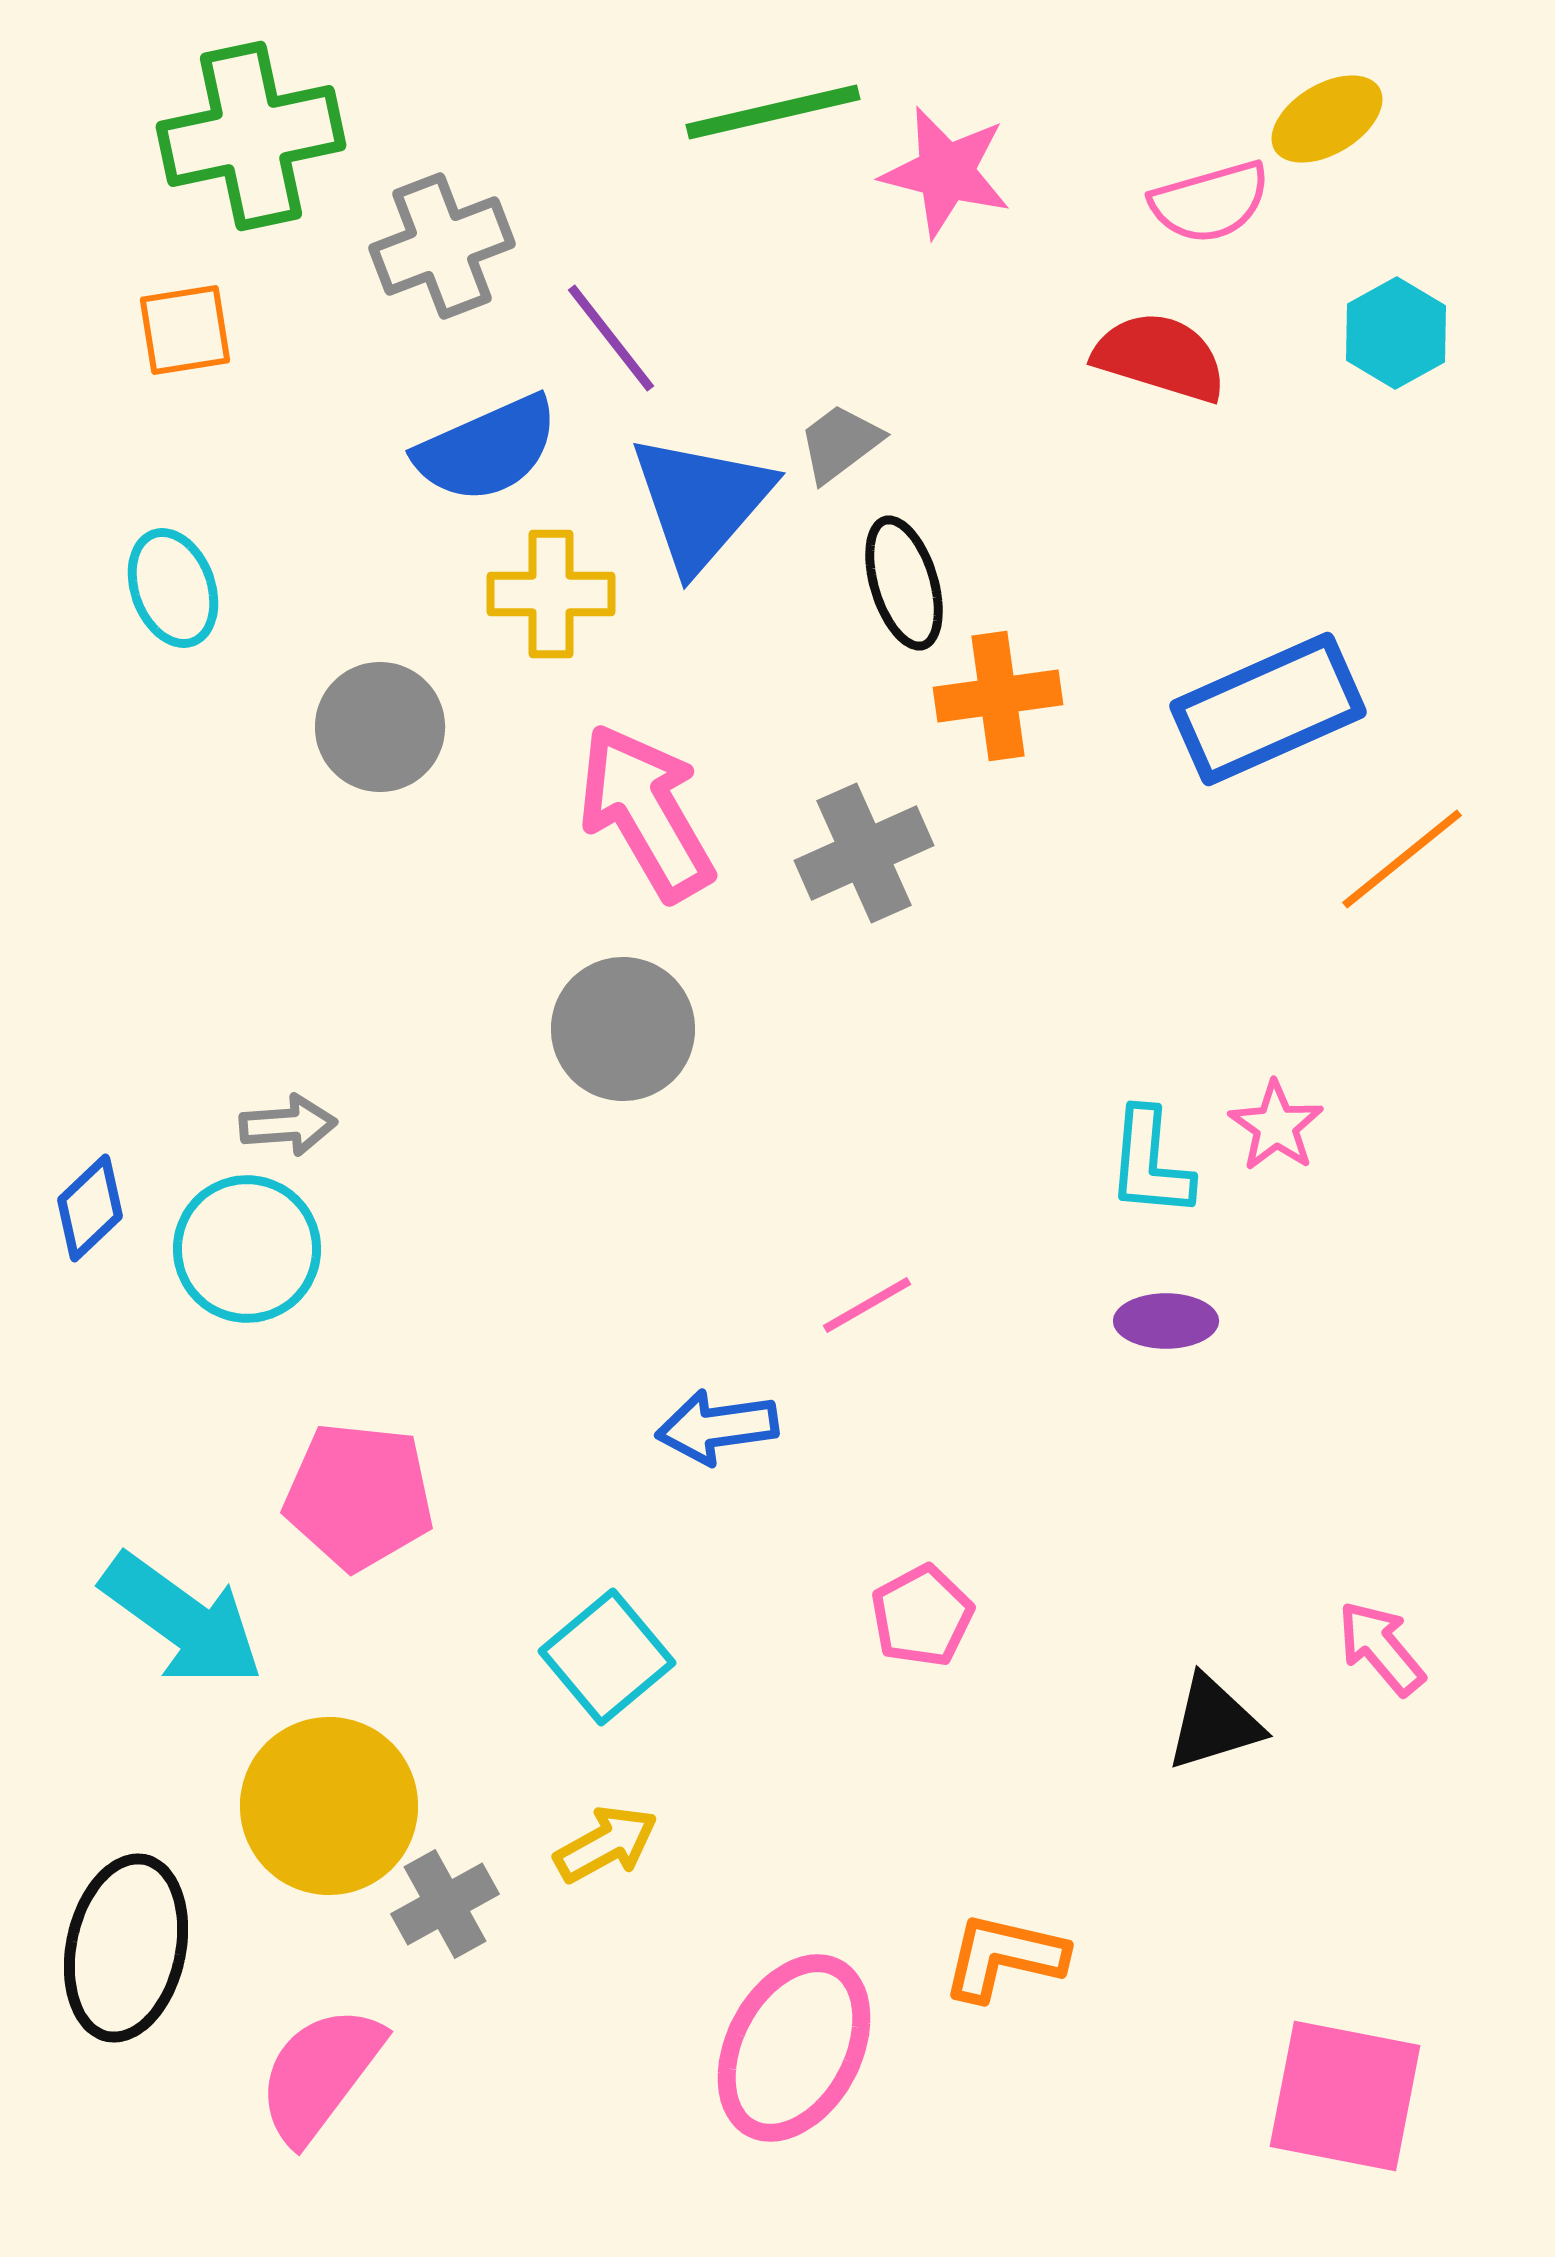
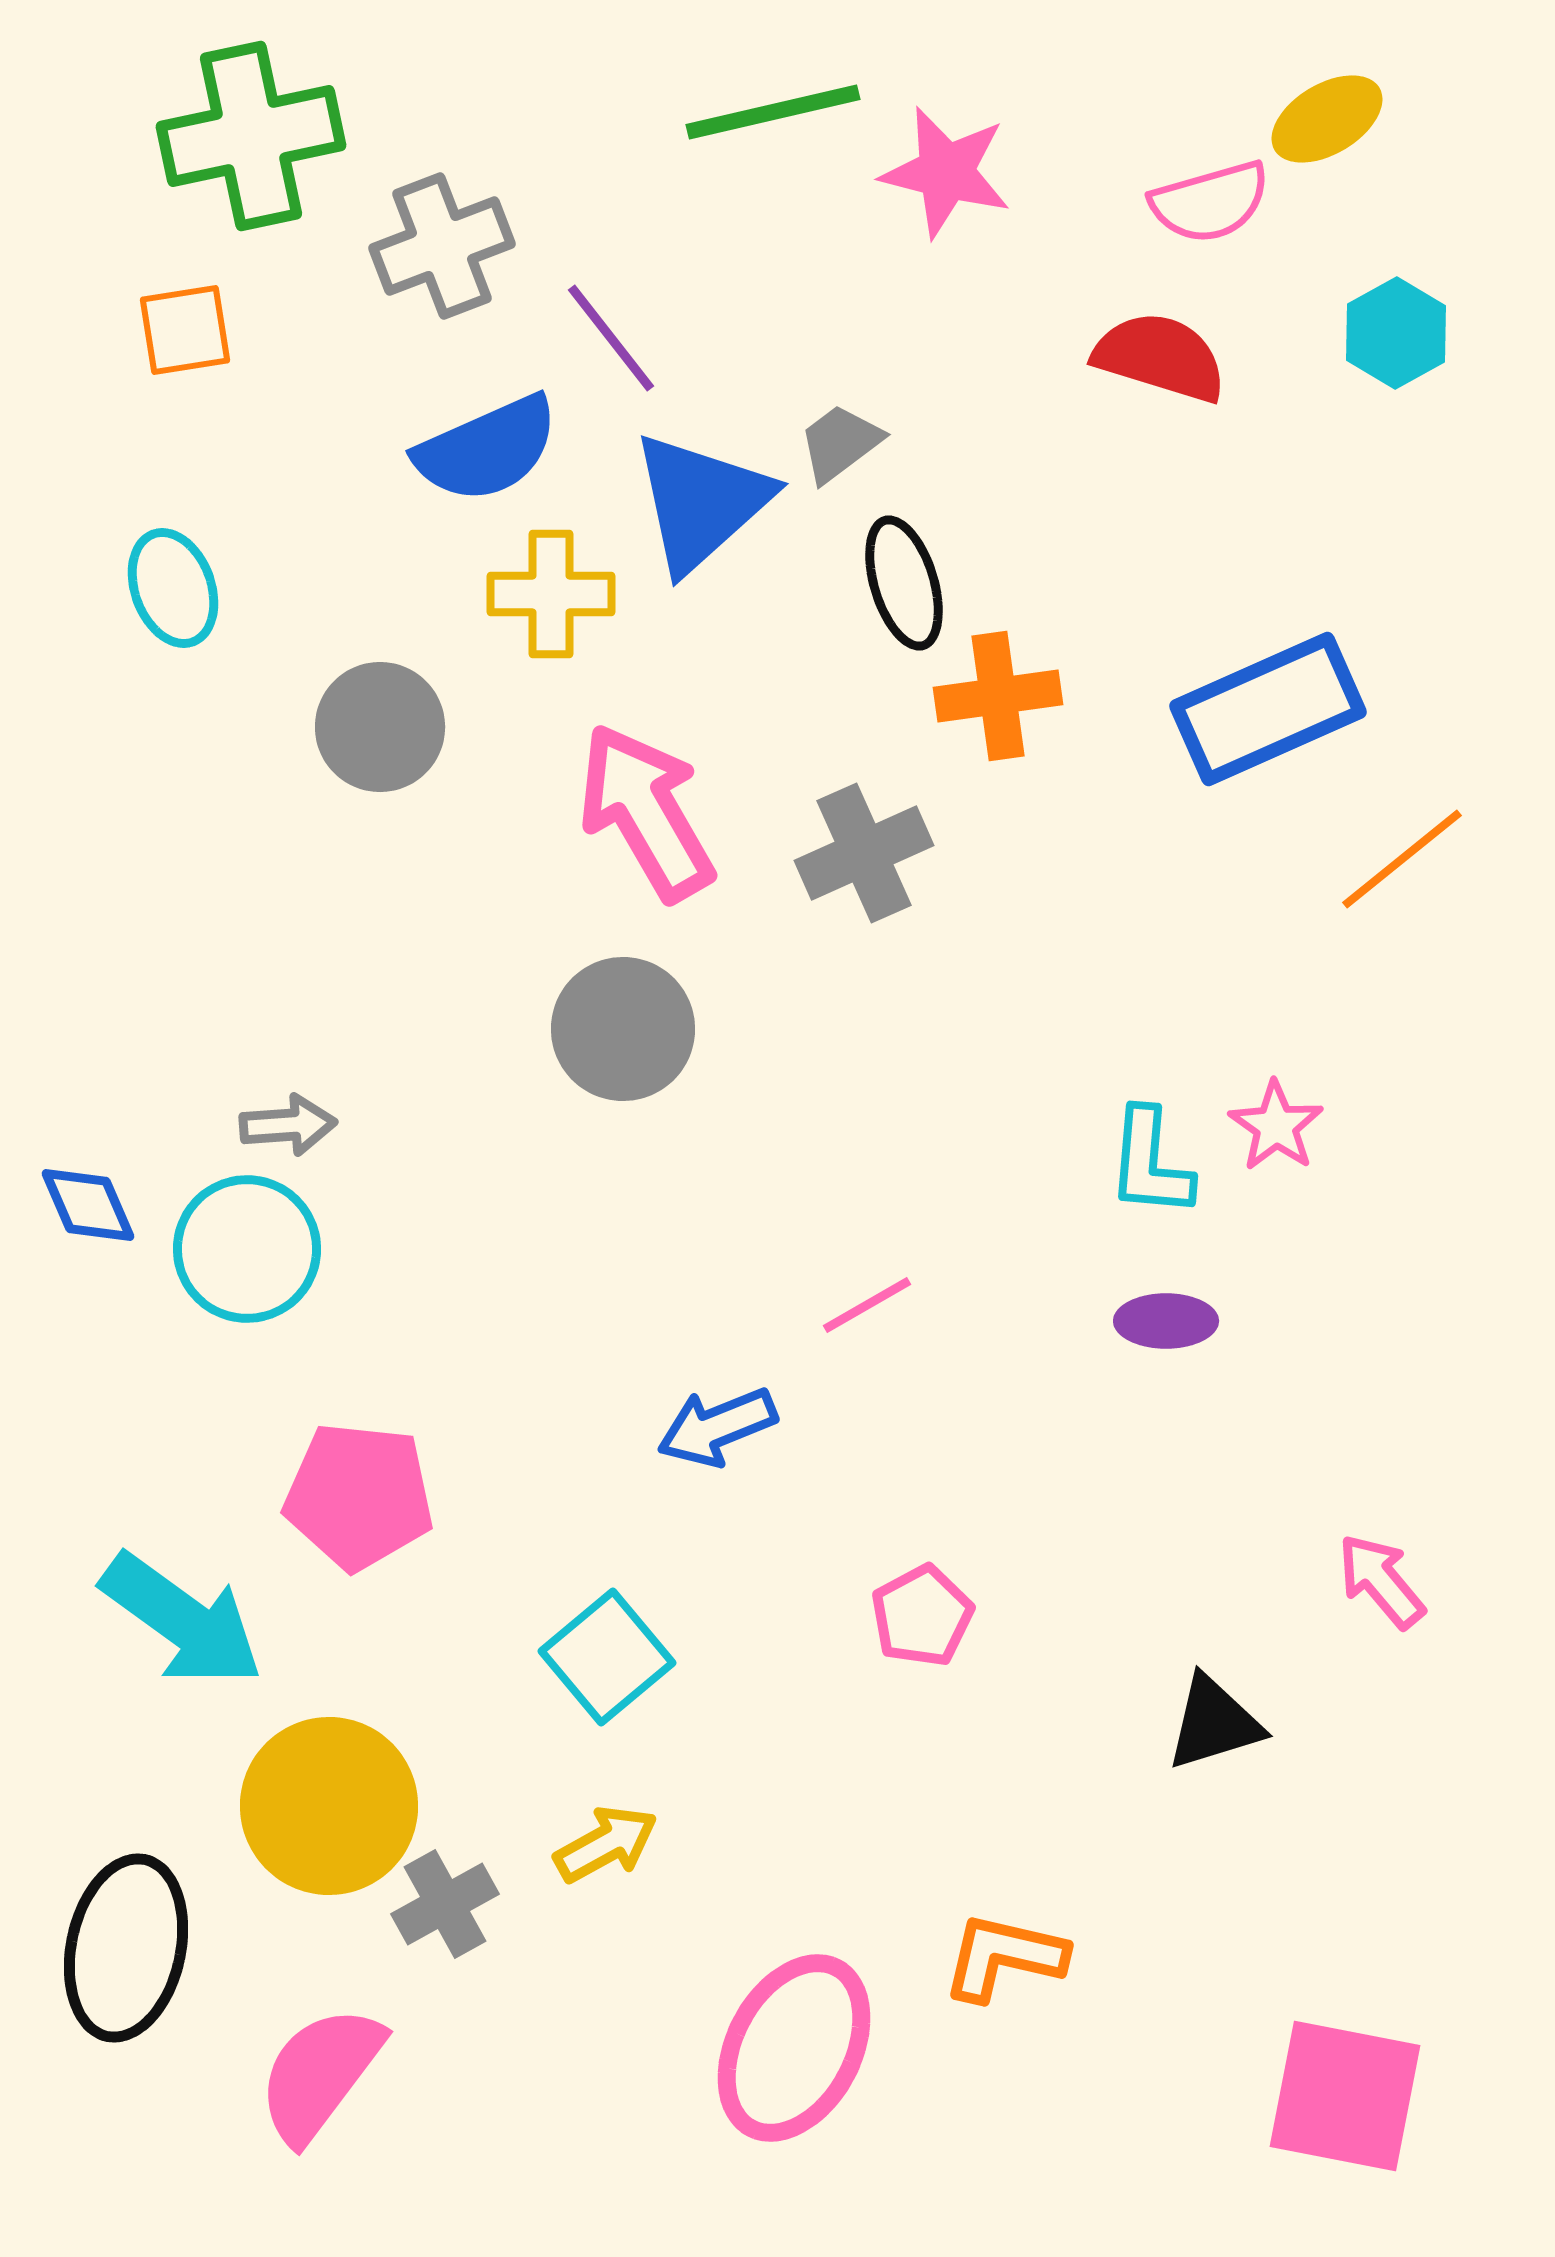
blue triangle at (701, 502): rotated 7 degrees clockwise
blue diamond at (90, 1208): moved 2 px left, 3 px up; rotated 70 degrees counterclockwise
blue arrow at (717, 1427): rotated 14 degrees counterclockwise
pink arrow at (1381, 1648): moved 67 px up
